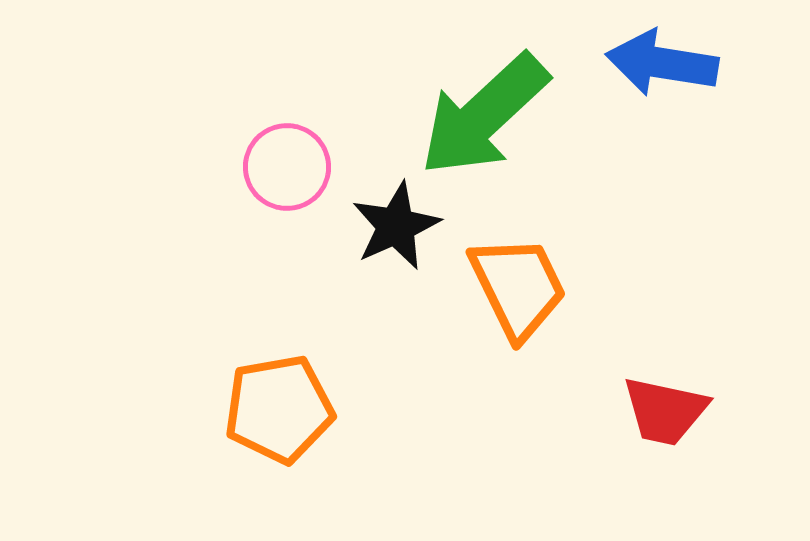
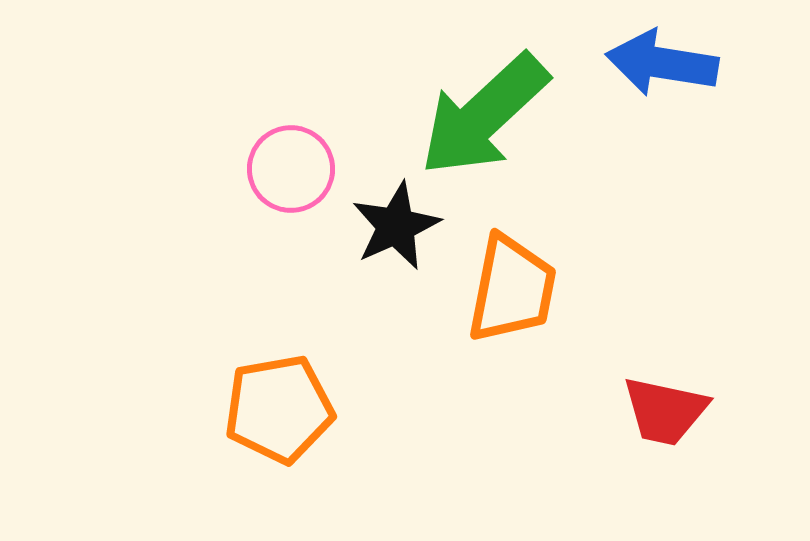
pink circle: moved 4 px right, 2 px down
orange trapezoid: moved 6 px left, 2 px down; rotated 37 degrees clockwise
